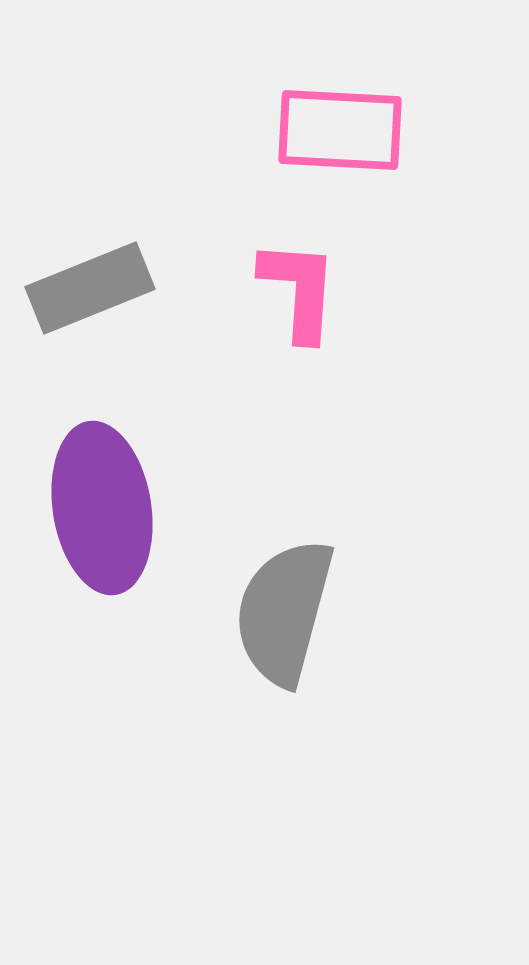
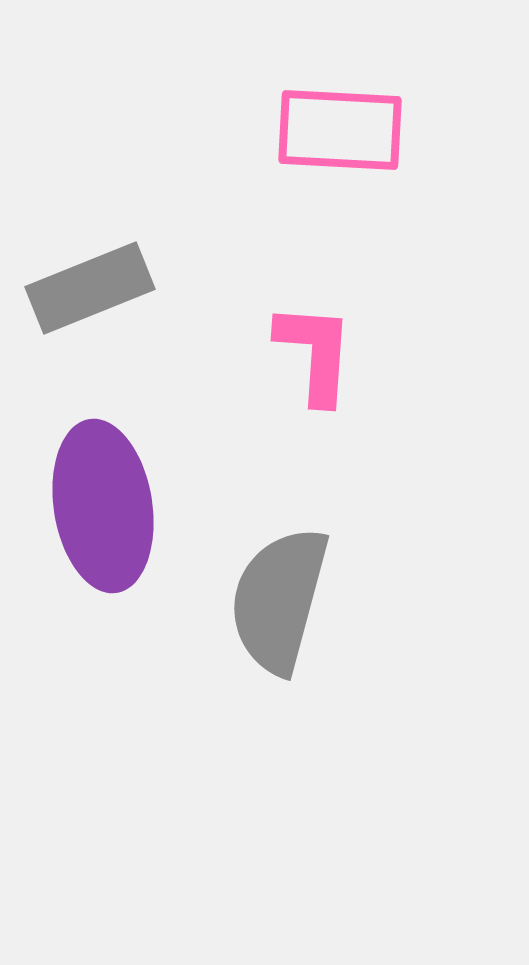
pink L-shape: moved 16 px right, 63 px down
purple ellipse: moved 1 px right, 2 px up
gray semicircle: moved 5 px left, 12 px up
